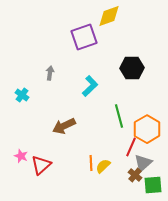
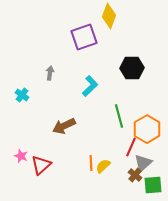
yellow diamond: rotated 50 degrees counterclockwise
